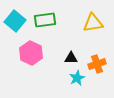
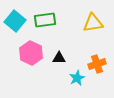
black triangle: moved 12 px left
